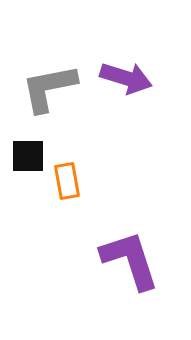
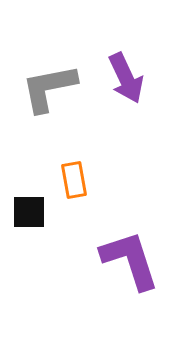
purple arrow: rotated 48 degrees clockwise
black square: moved 1 px right, 56 px down
orange rectangle: moved 7 px right, 1 px up
